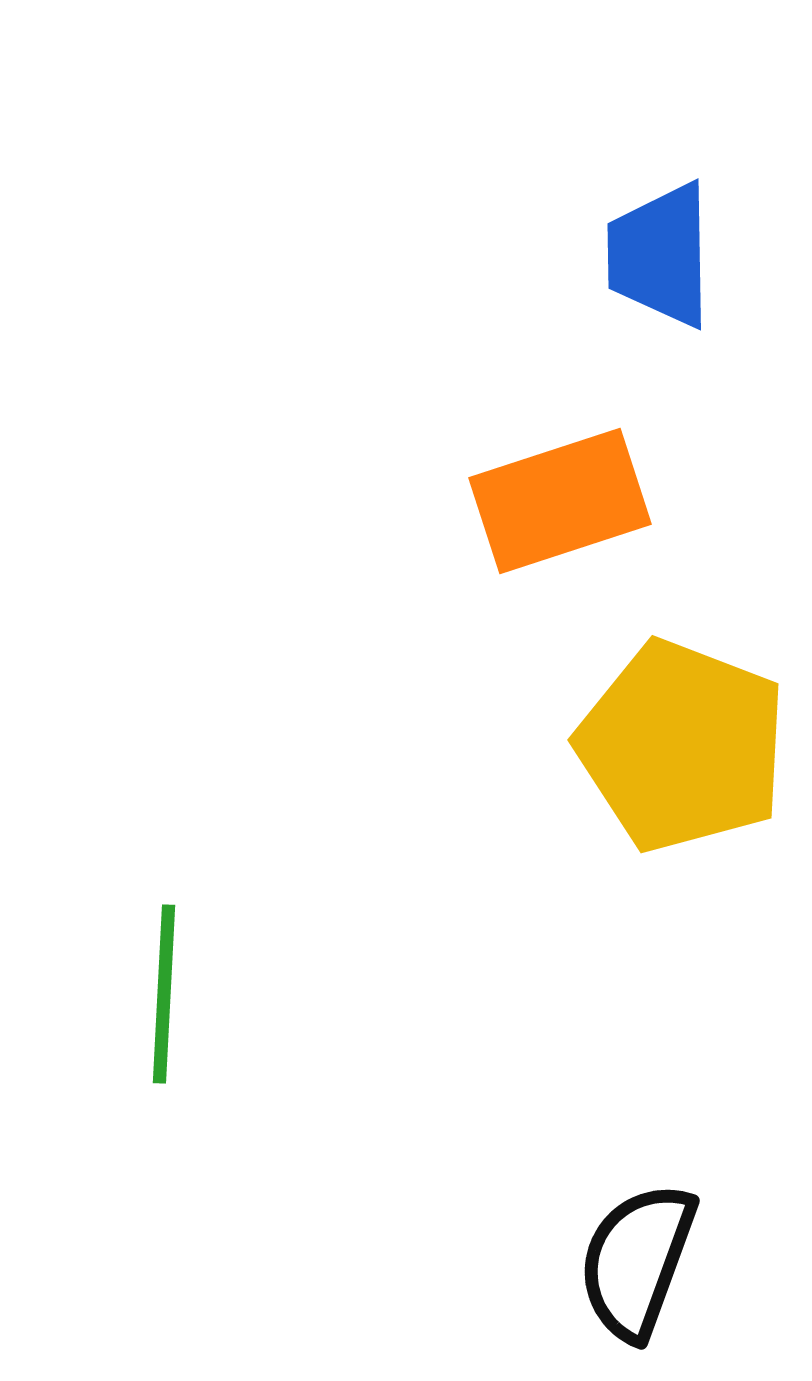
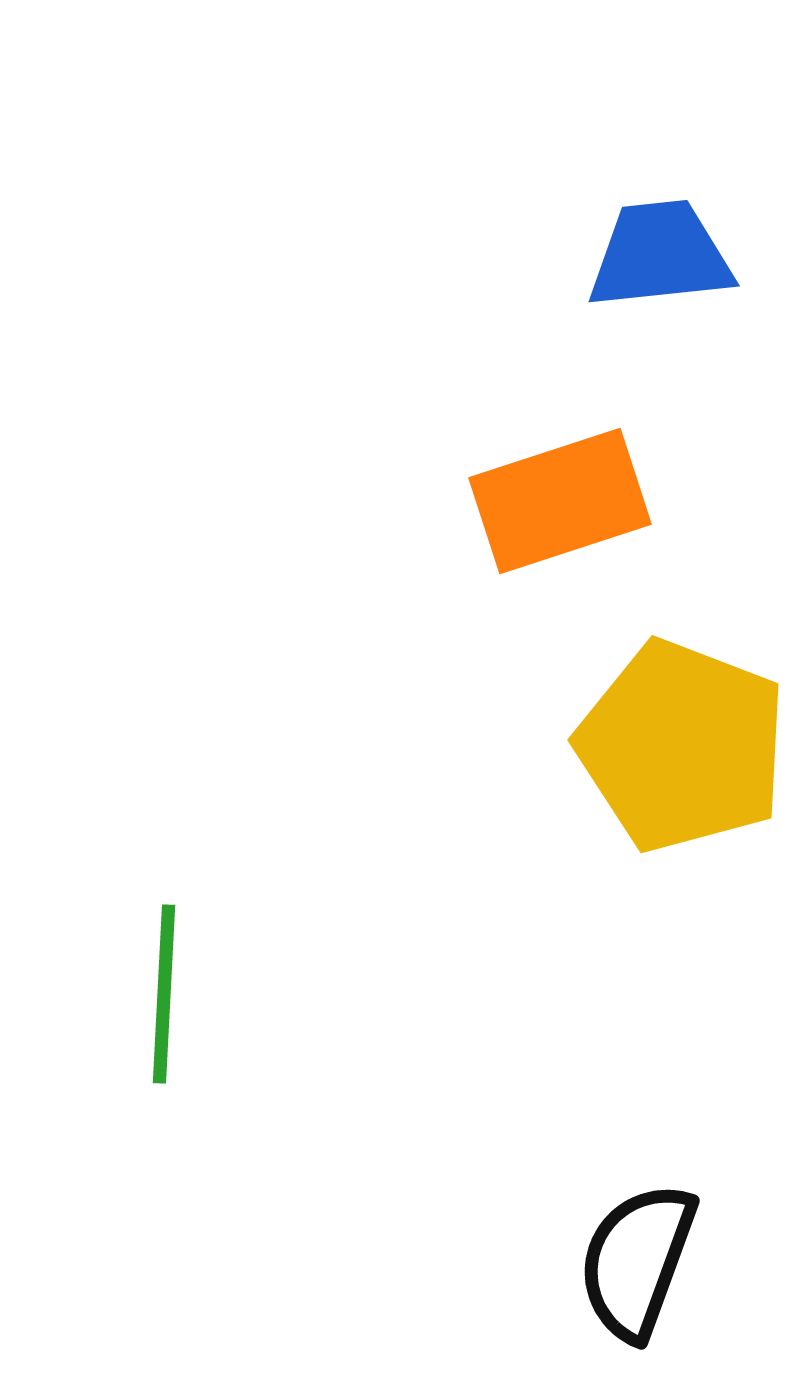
blue trapezoid: rotated 85 degrees clockwise
